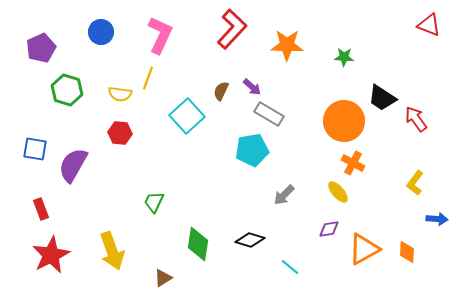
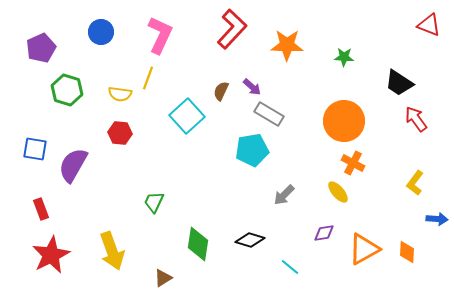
black trapezoid: moved 17 px right, 15 px up
purple diamond: moved 5 px left, 4 px down
